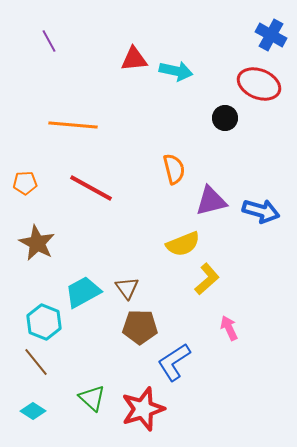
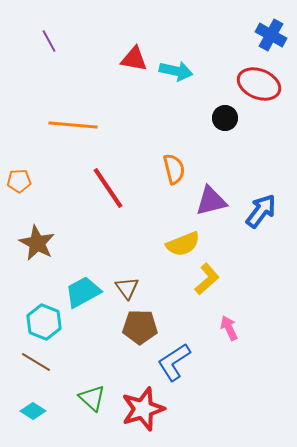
red triangle: rotated 16 degrees clockwise
orange pentagon: moved 6 px left, 2 px up
red line: moved 17 px right; rotated 27 degrees clockwise
blue arrow: rotated 69 degrees counterclockwise
brown line: rotated 20 degrees counterclockwise
